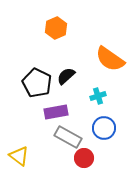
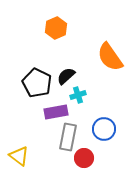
orange semicircle: moved 2 px up; rotated 20 degrees clockwise
cyan cross: moved 20 px left, 1 px up
blue circle: moved 1 px down
gray rectangle: rotated 72 degrees clockwise
